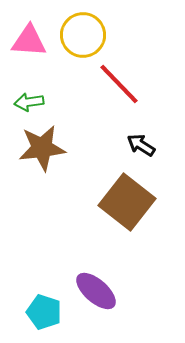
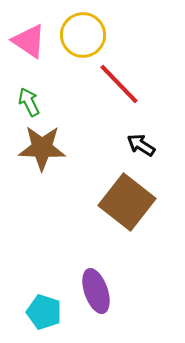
pink triangle: rotated 30 degrees clockwise
green arrow: rotated 72 degrees clockwise
brown star: rotated 9 degrees clockwise
purple ellipse: rotated 30 degrees clockwise
